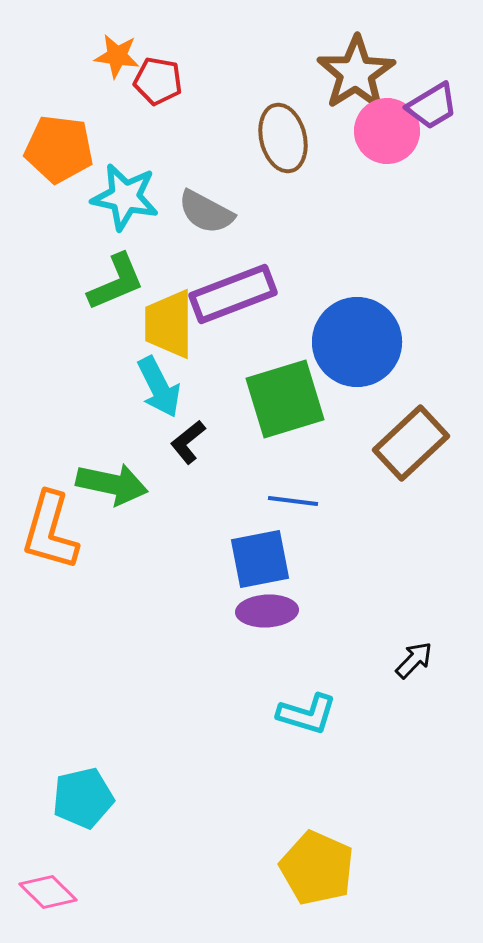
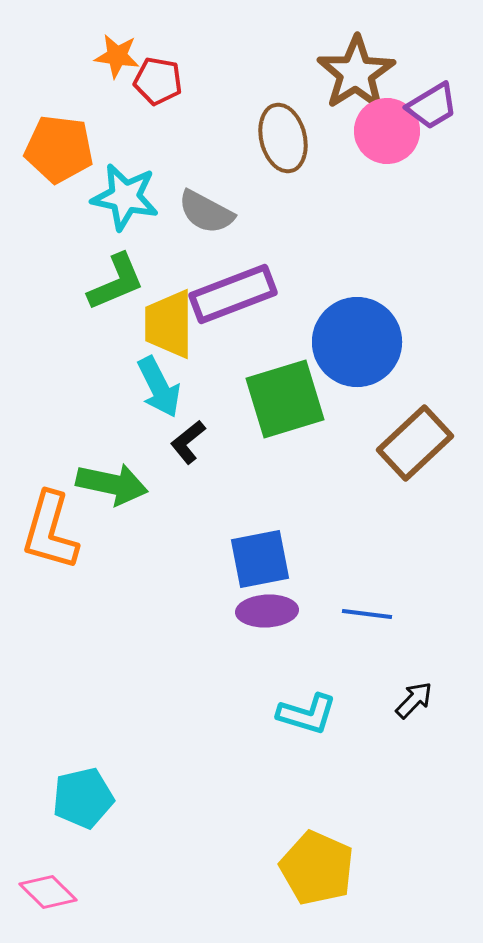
brown rectangle: moved 4 px right
blue line: moved 74 px right, 113 px down
black arrow: moved 40 px down
